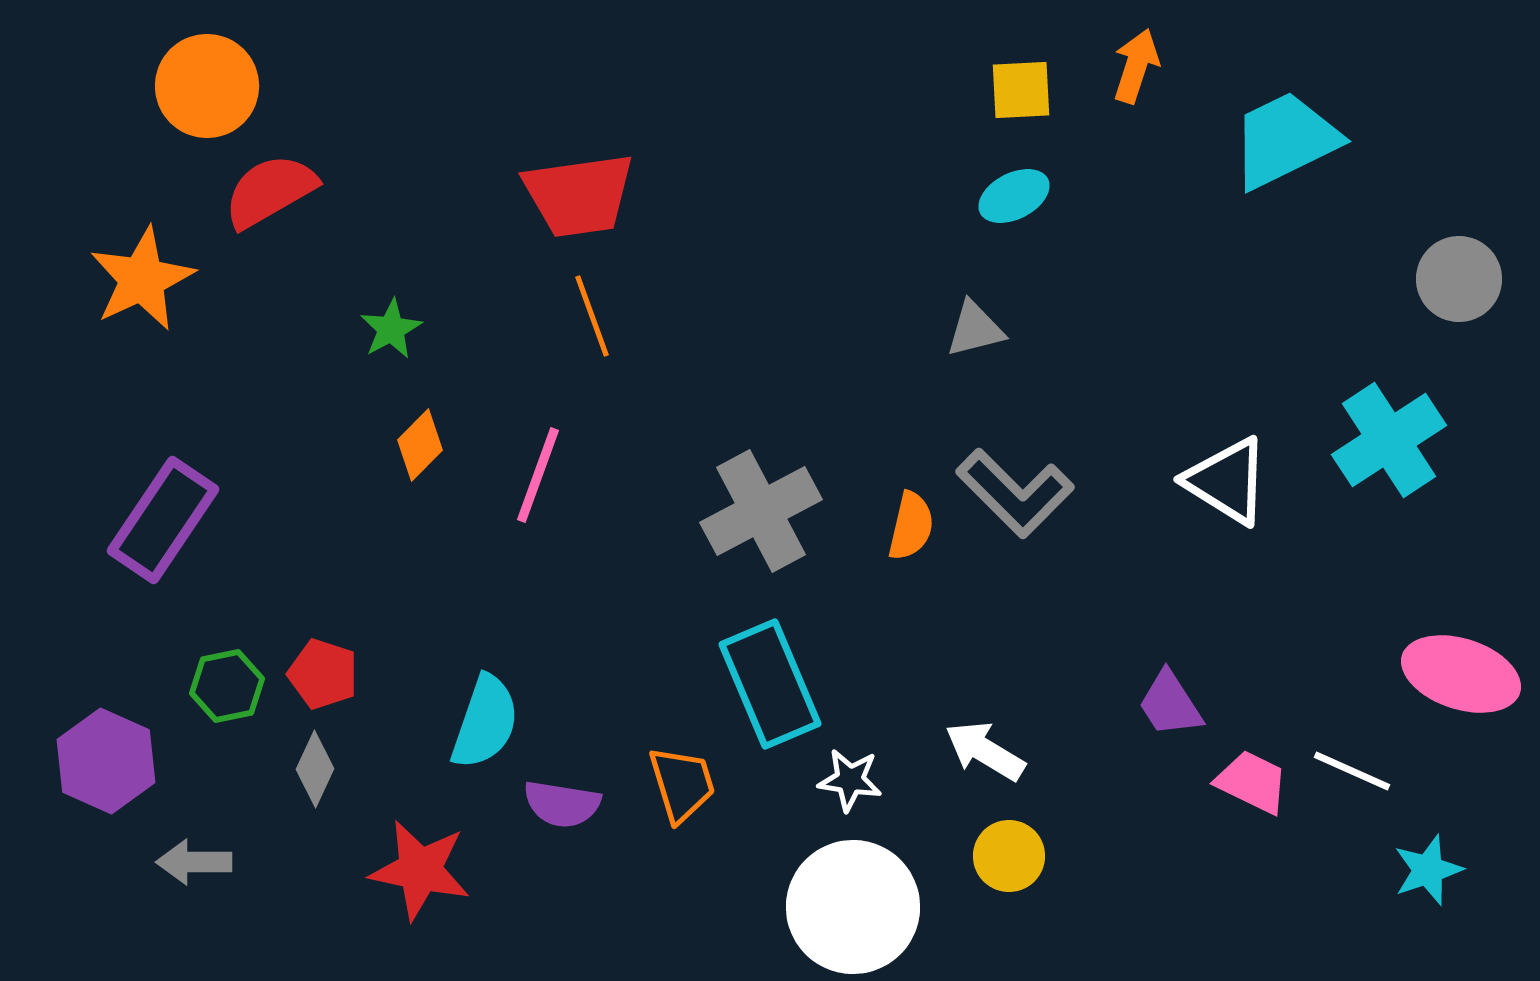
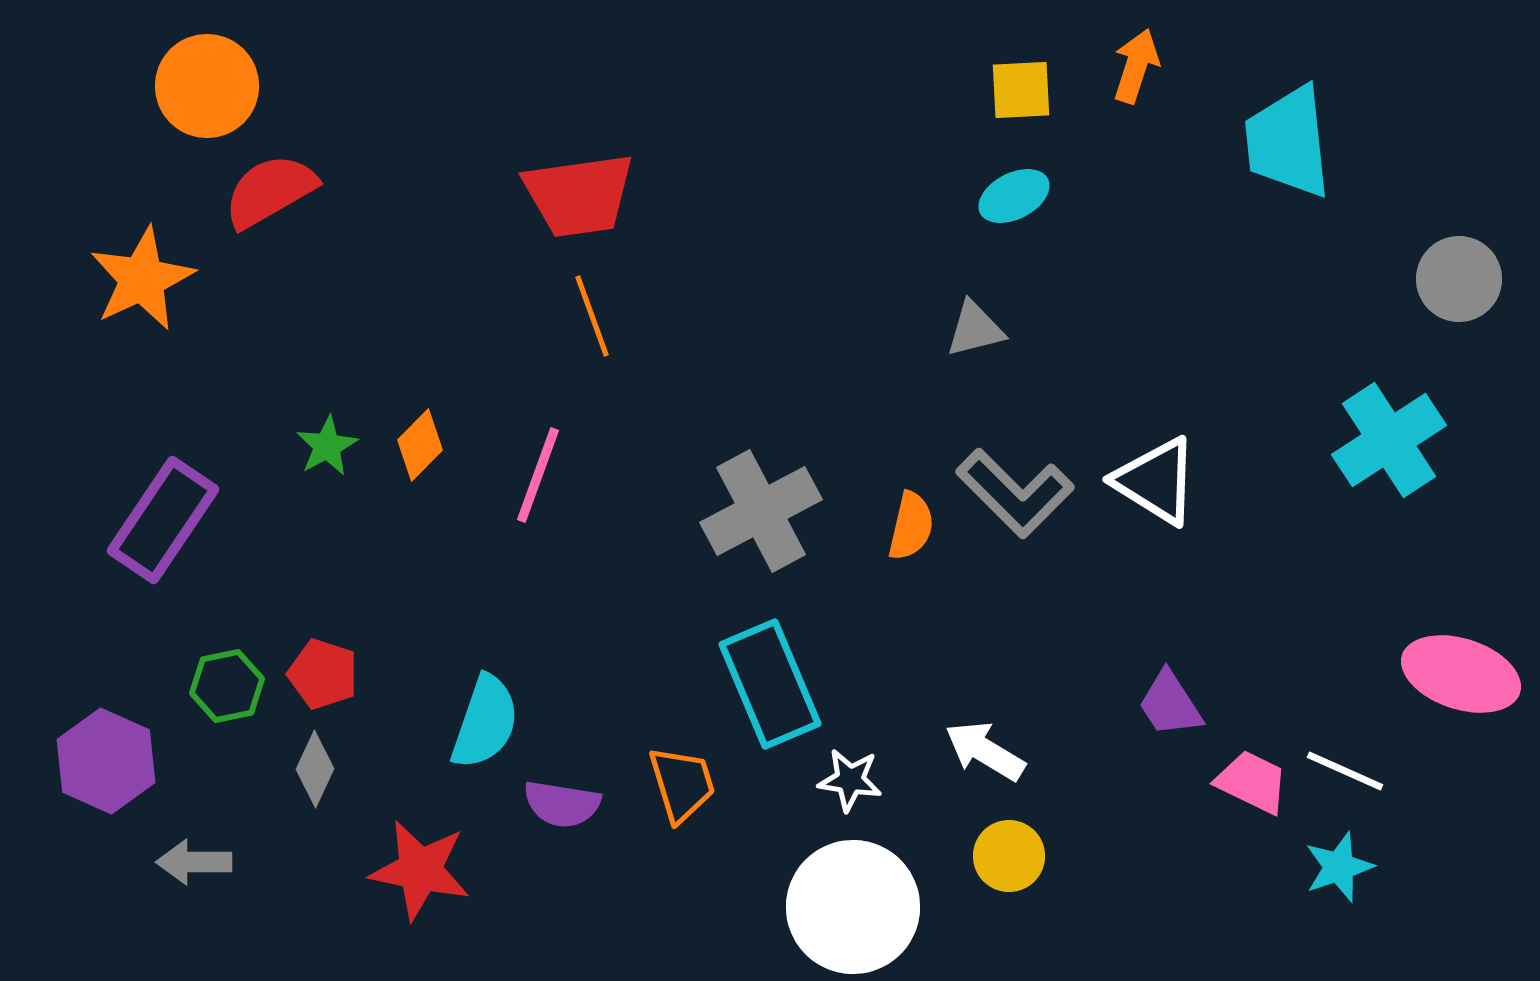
cyan trapezoid: moved 3 px right, 2 px down; rotated 70 degrees counterclockwise
green star: moved 64 px left, 117 px down
white triangle: moved 71 px left
white line: moved 7 px left
cyan star: moved 89 px left, 3 px up
